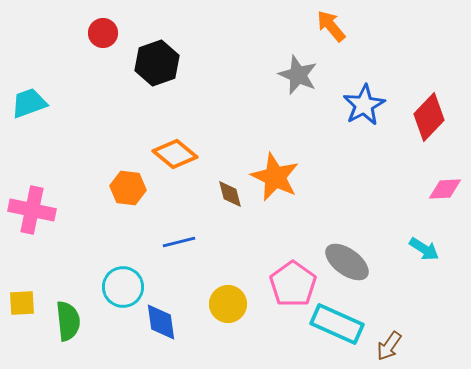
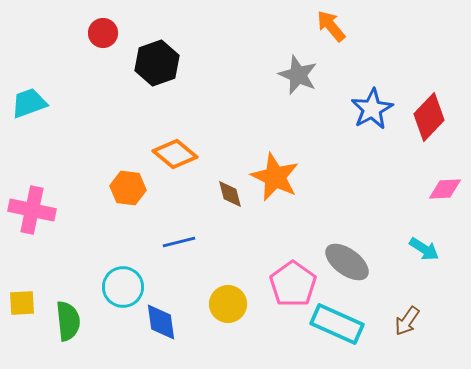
blue star: moved 8 px right, 4 px down
brown arrow: moved 18 px right, 25 px up
